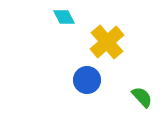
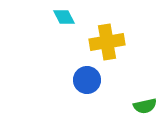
yellow cross: rotated 32 degrees clockwise
green semicircle: moved 3 px right, 9 px down; rotated 120 degrees clockwise
